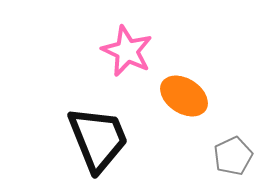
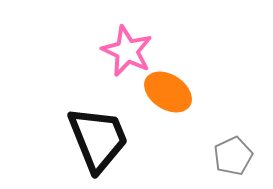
orange ellipse: moved 16 px left, 4 px up
